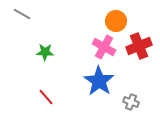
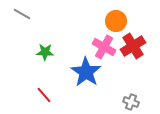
red cross: moved 6 px left; rotated 10 degrees counterclockwise
blue star: moved 13 px left, 9 px up
red line: moved 2 px left, 2 px up
